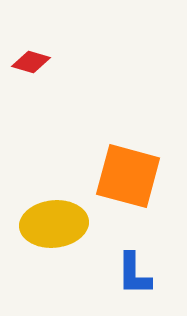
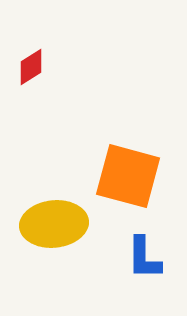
red diamond: moved 5 px down; rotated 48 degrees counterclockwise
blue L-shape: moved 10 px right, 16 px up
